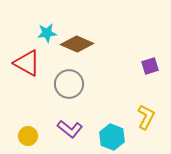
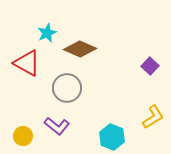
cyan star: rotated 18 degrees counterclockwise
brown diamond: moved 3 px right, 5 px down
purple square: rotated 30 degrees counterclockwise
gray circle: moved 2 px left, 4 px down
yellow L-shape: moved 7 px right; rotated 30 degrees clockwise
purple L-shape: moved 13 px left, 3 px up
yellow circle: moved 5 px left
